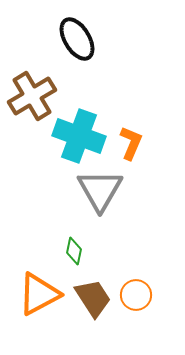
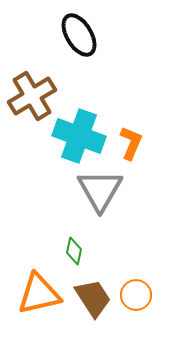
black ellipse: moved 2 px right, 4 px up
orange triangle: rotated 15 degrees clockwise
